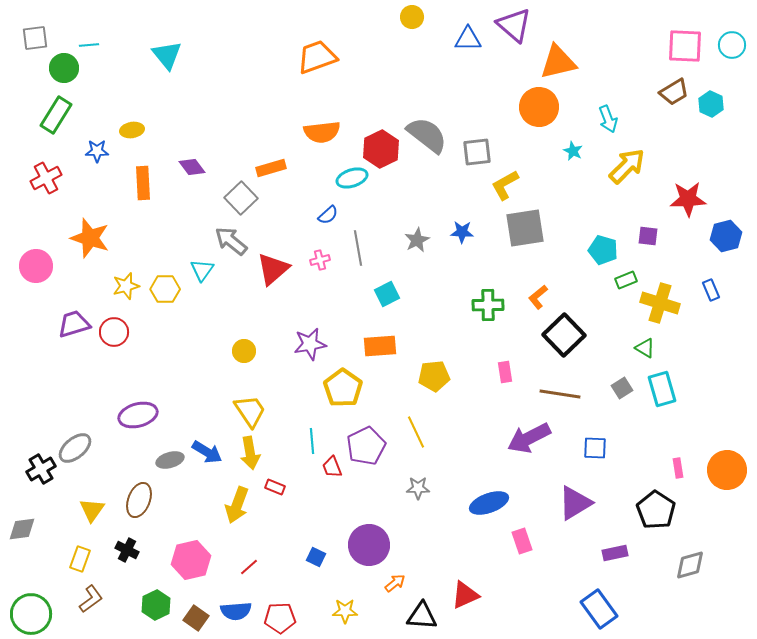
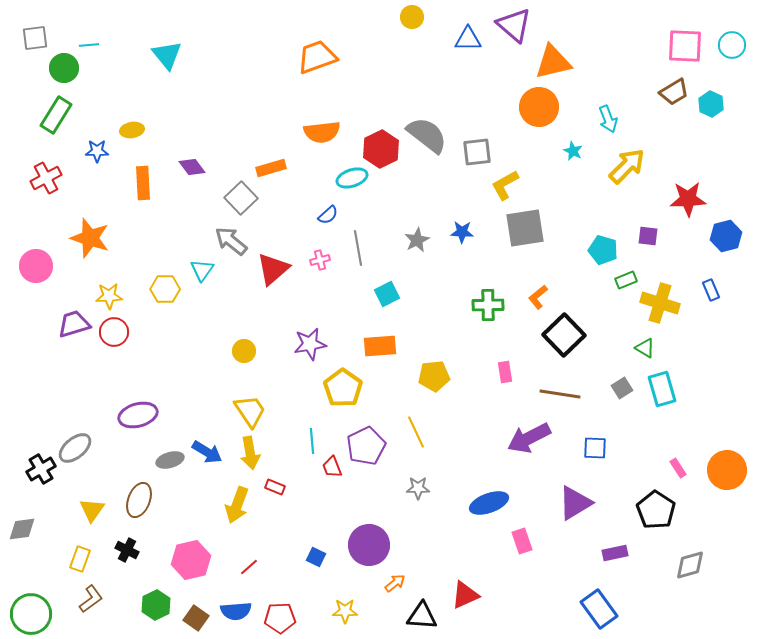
orange triangle at (558, 62): moved 5 px left
yellow star at (126, 286): moved 17 px left, 10 px down; rotated 12 degrees clockwise
pink rectangle at (678, 468): rotated 24 degrees counterclockwise
